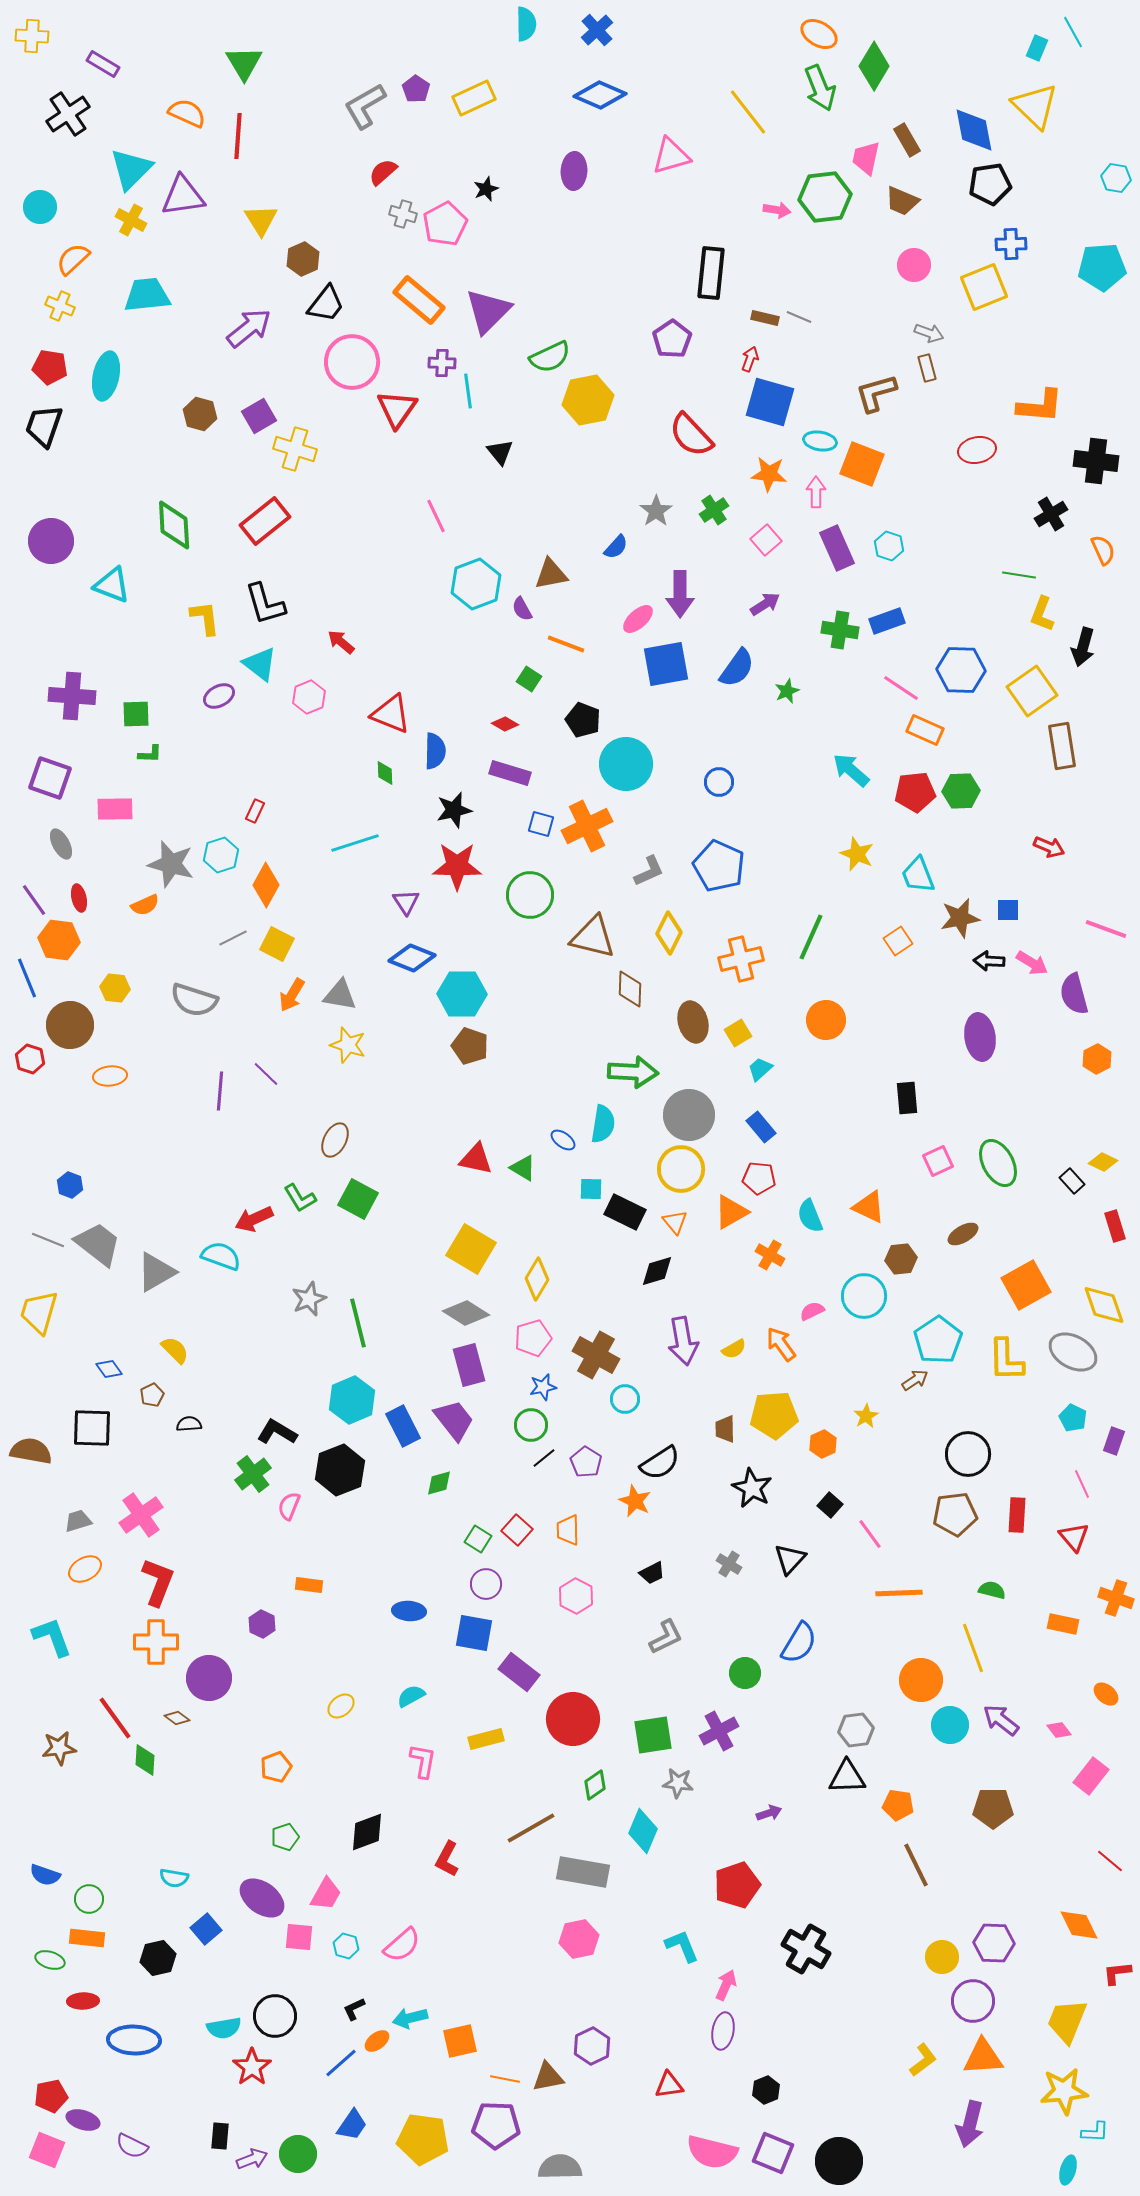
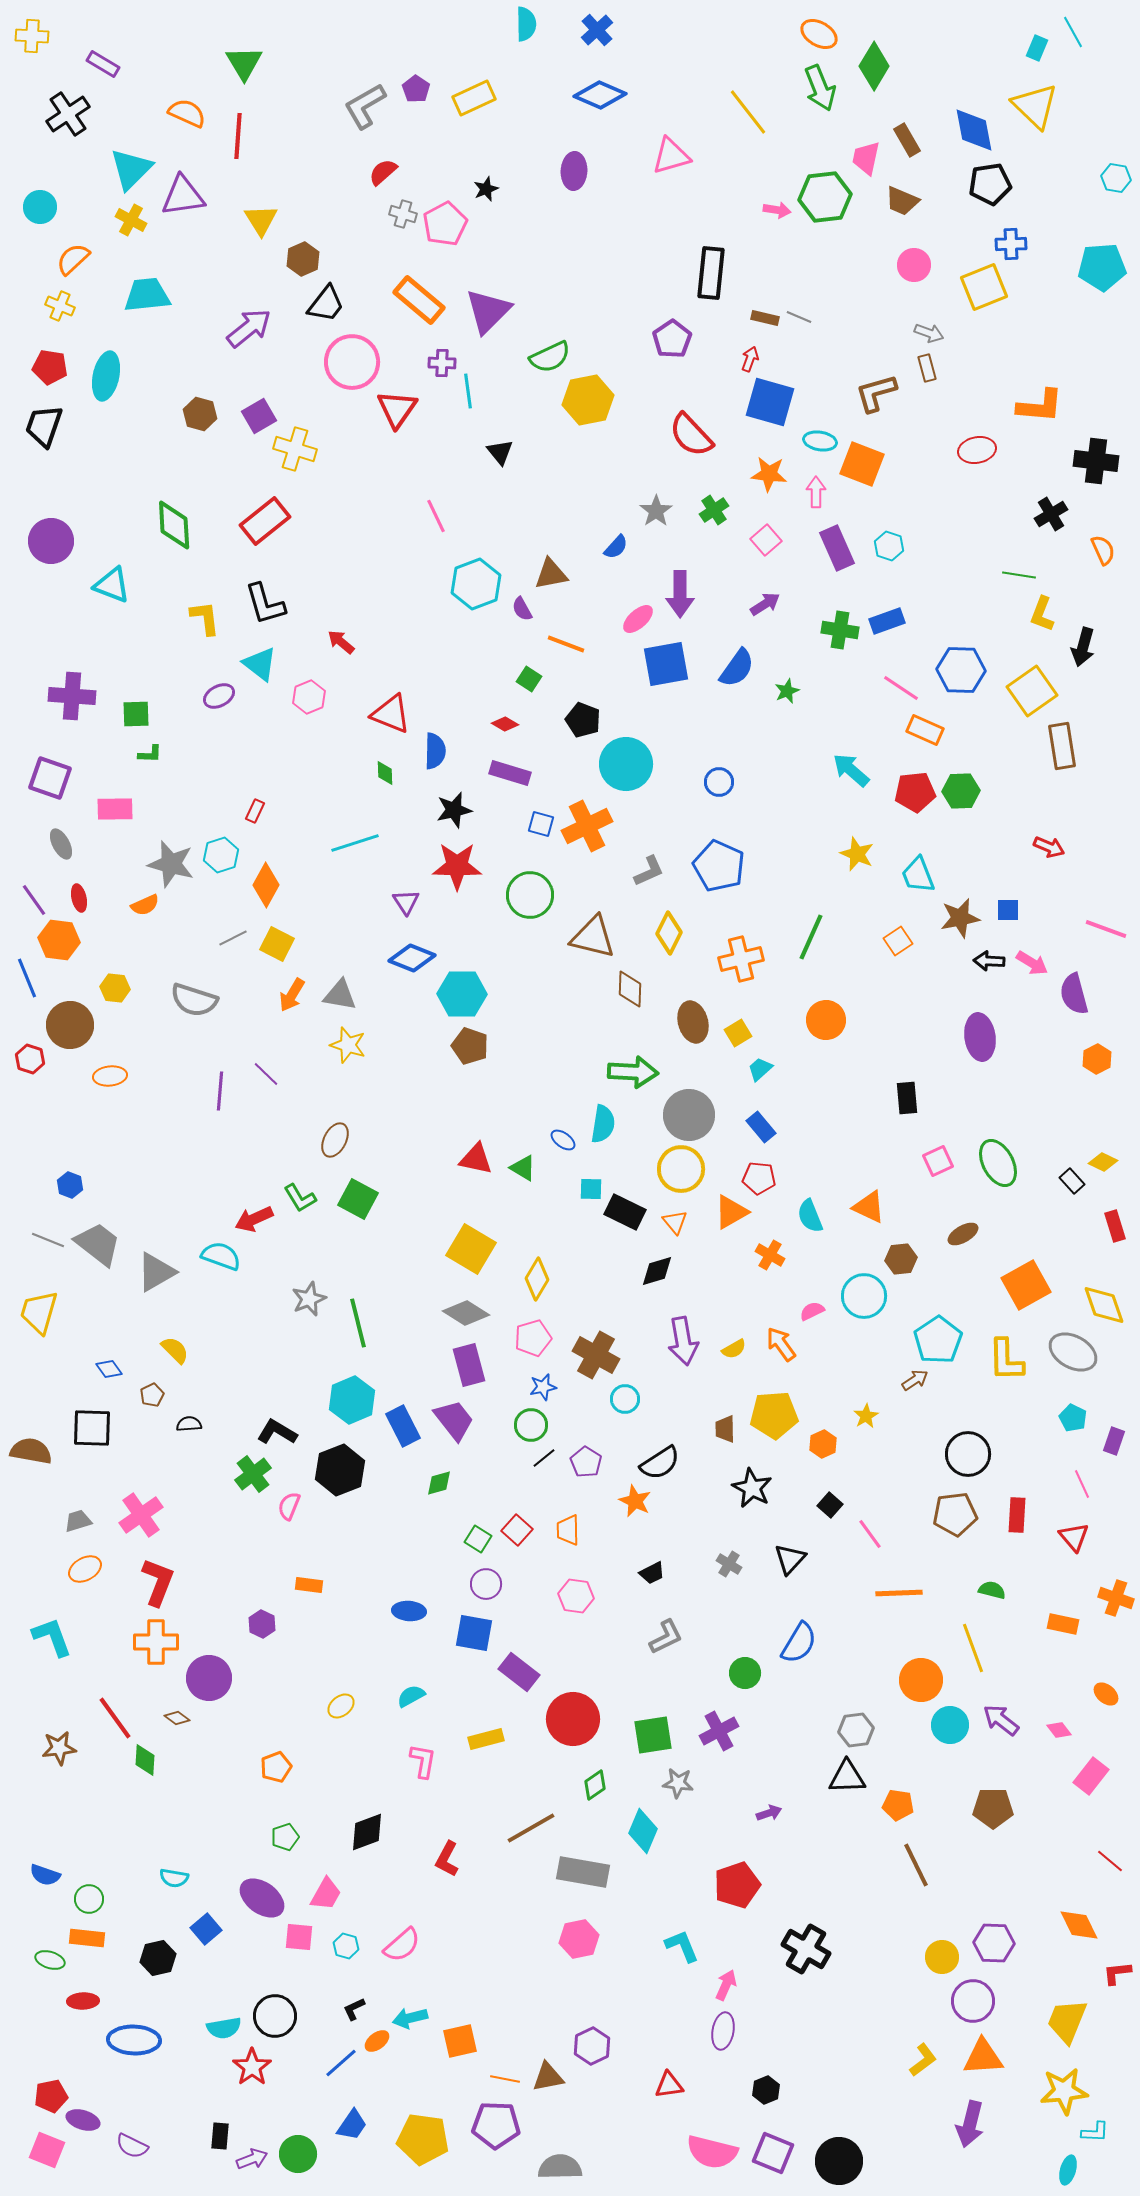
pink hexagon at (576, 1596): rotated 20 degrees counterclockwise
